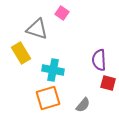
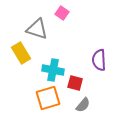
red square: moved 33 px left
